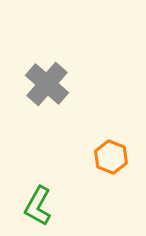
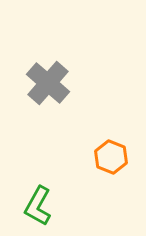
gray cross: moved 1 px right, 1 px up
